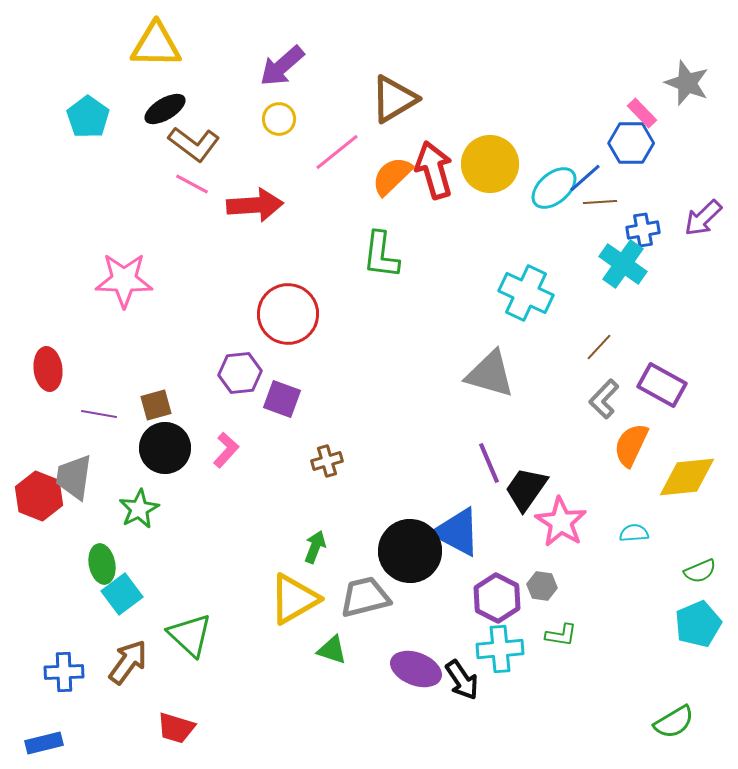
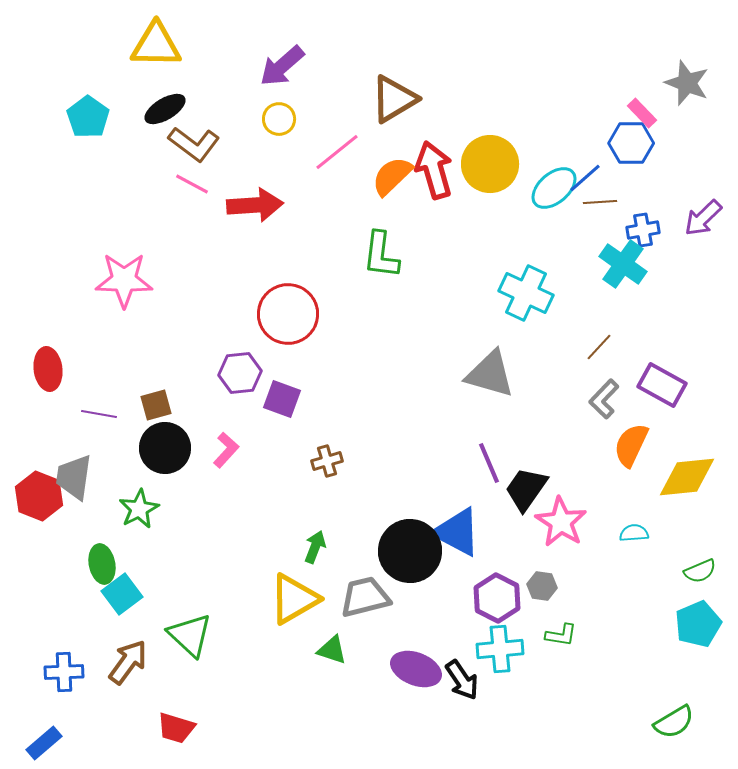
blue rectangle at (44, 743): rotated 27 degrees counterclockwise
